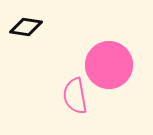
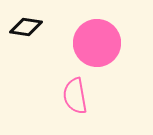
pink circle: moved 12 px left, 22 px up
